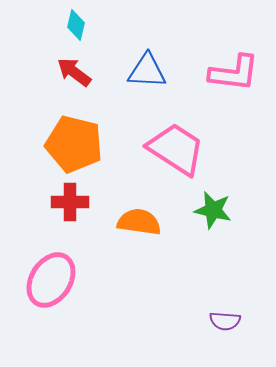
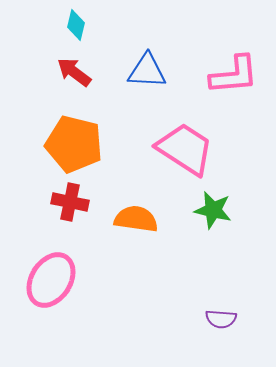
pink L-shape: moved 2 px down; rotated 12 degrees counterclockwise
pink trapezoid: moved 9 px right
red cross: rotated 12 degrees clockwise
orange semicircle: moved 3 px left, 3 px up
purple semicircle: moved 4 px left, 2 px up
